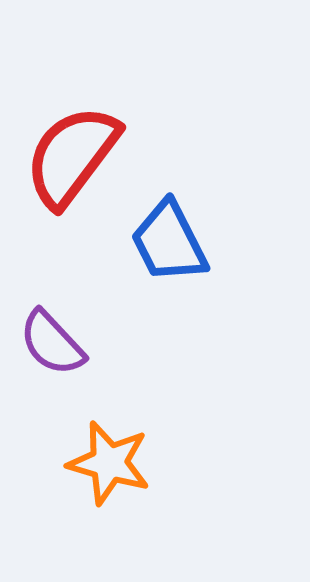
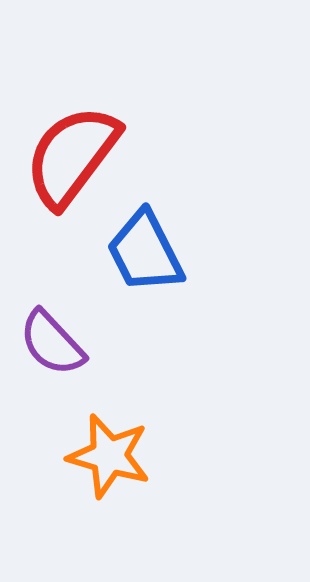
blue trapezoid: moved 24 px left, 10 px down
orange star: moved 7 px up
